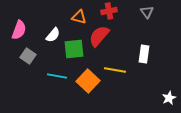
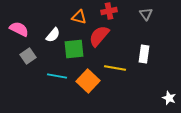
gray triangle: moved 1 px left, 2 px down
pink semicircle: moved 1 px up; rotated 84 degrees counterclockwise
gray square: rotated 21 degrees clockwise
yellow line: moved 2 px up
white star: rotated 24 degrees counterclockwise
